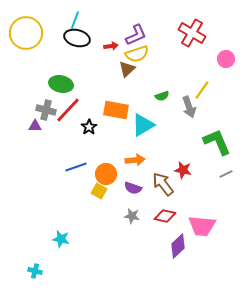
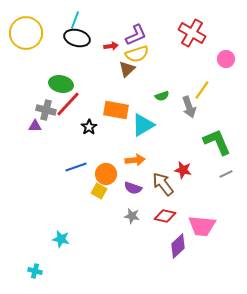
red line: moved 6 px up
